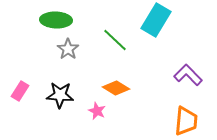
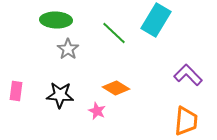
green line: moved 1 px left, 7 px up
pink rectangle: moved 4 px left; rotated 24 degrees counterclockwise
